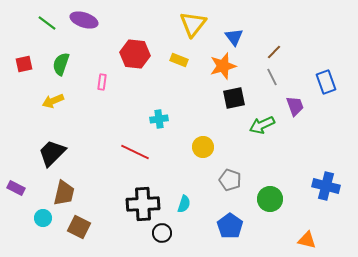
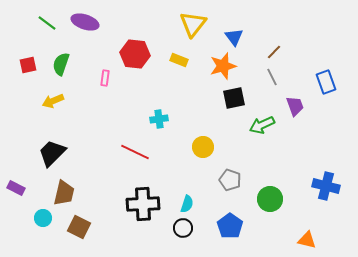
purple ellipse: moved 1 px right, 2 px down
red square: moved 4 px right, 1 px down
pink rectangle: moved 3 px right, 4 px up
cyan semicircle: moved 3 px right
black circle: moved 21 px right, 5 px up
